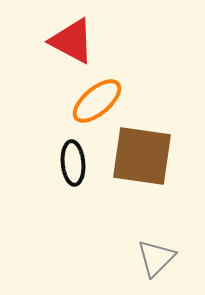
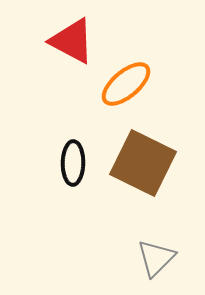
orange ellipse: moved 29 px right, 17 px up
brown square: moved 1 px right, 7 px down; rotated 18 degrees clockwise
black ellipse: rotated 6 degrees clockwise
